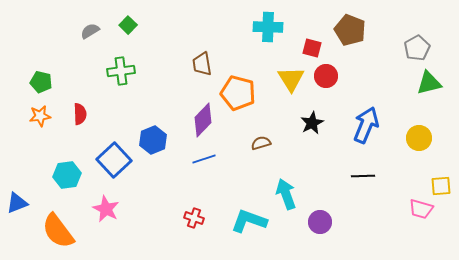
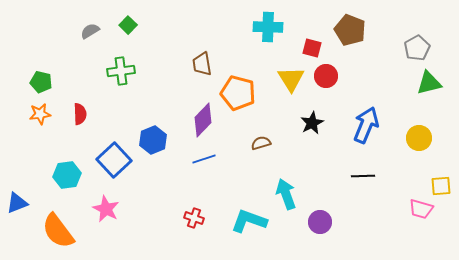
orange star: moved 2 px up
